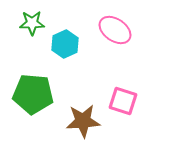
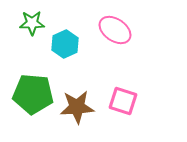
brown star: moved 6 px left, 14 px up
